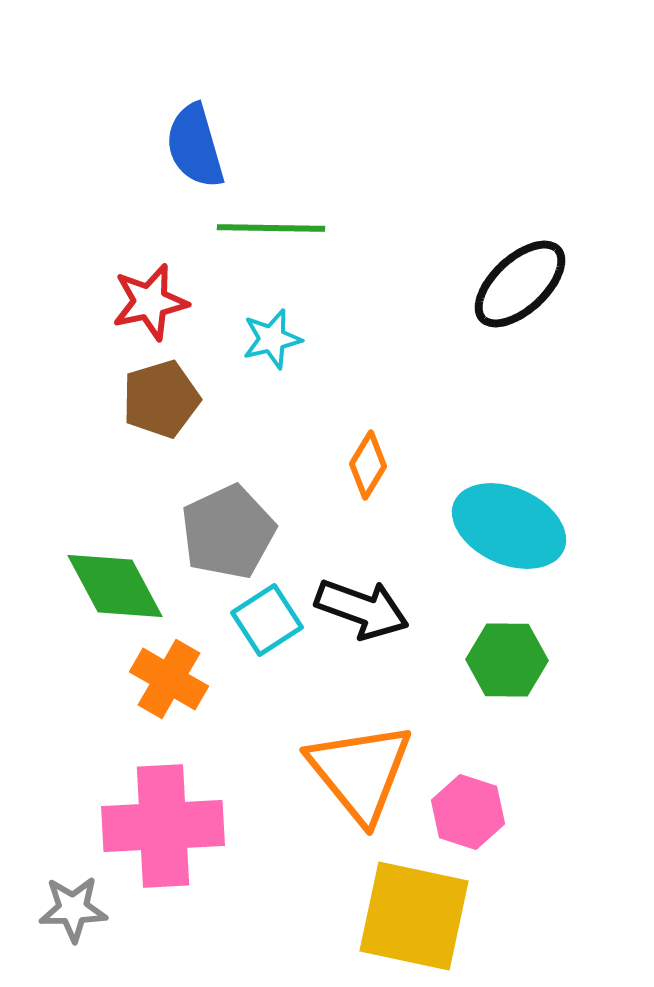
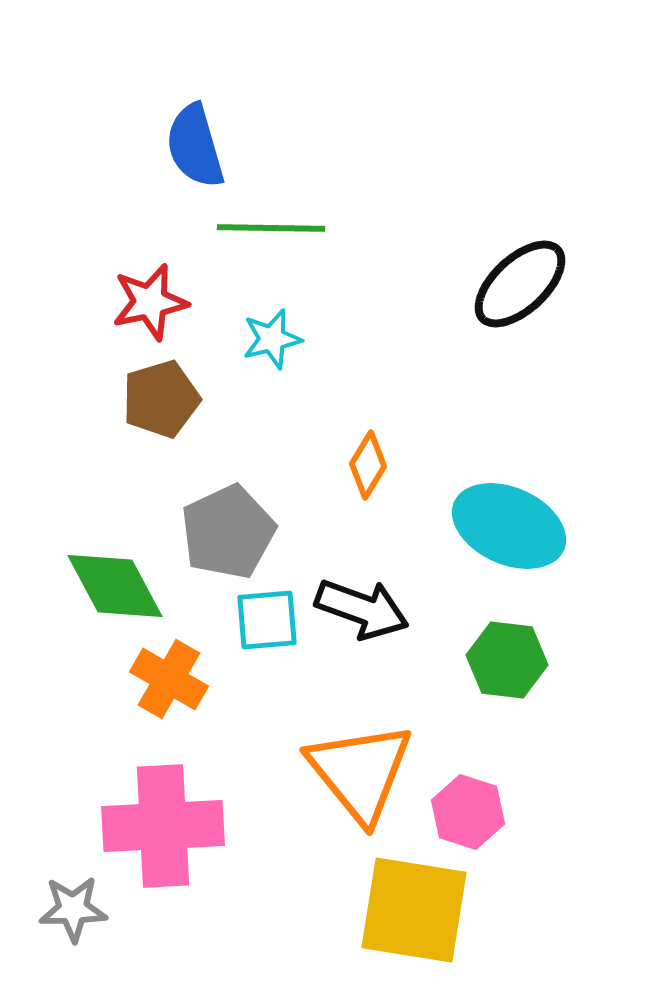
cyan square: rotated 28 degrees clockwise
green hexagon: rotated 6 degrees clockwise
yellow square: moved 6 px up; rotated 3 degrees counterclockwise
